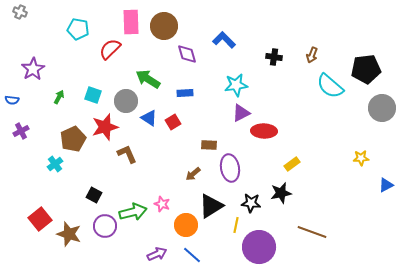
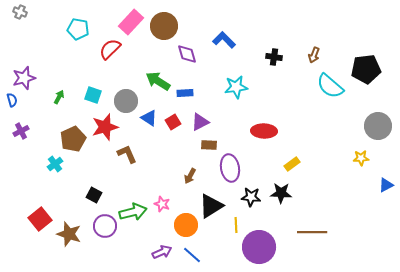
pink rectangle at (131, 22): rotated 45 degrees clockwise
brown arrow at (312, 55): moved 2 px right
purple star at (33, 69): moved 9 px left, 9 px down; rotated 15 degrees clockwise
green arrow at (148, 79): moved 10 px right, 2 px down
cyan star at (236, 85): moved 2 px down
blue semicircle at (12, 100): rotated 112 degrees counterclockwise
gray circle at (382, 108): moved 4 px left, 18 px down
purple triangle at (241, 113): moved 41 px left, 9 px down
brown arrow at (193, 174): moved 3 px left, 2 px down; rotated 21 degrees counterclockwise
black star at (281, 193): rotated 15 degrees clockwise
black star at (251, 203): moved 6 px up
yellow line at (236, 225): rotated 14 degrees counterclockwise
brown line at (312, 232): rotated 20 degrees counterclockwise
purple arrow at (157, 254): moved 5 px right, 2 px up
